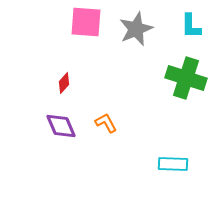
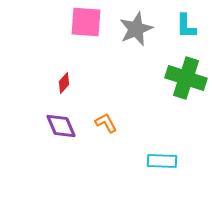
cyan L-shape: moved 5 px left
cyan rectangle: moved 11 px left, 3 px up
